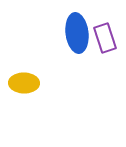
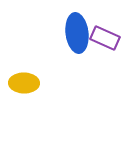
purple rectangle: rotated 48 degrees counterclockwise
